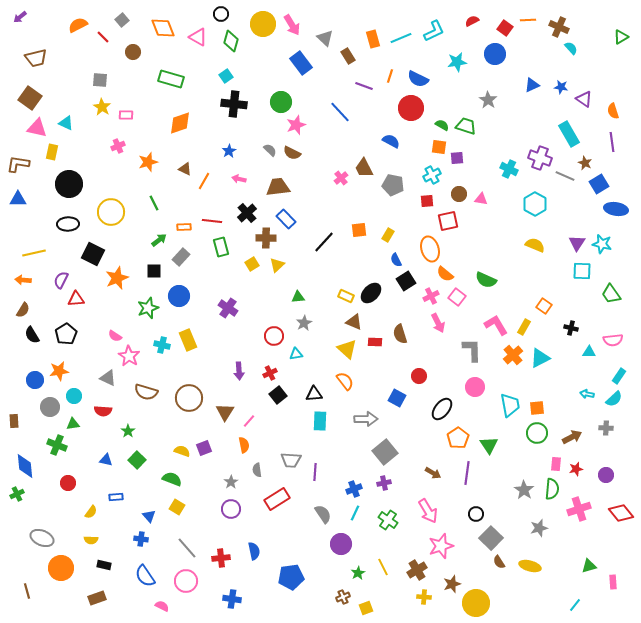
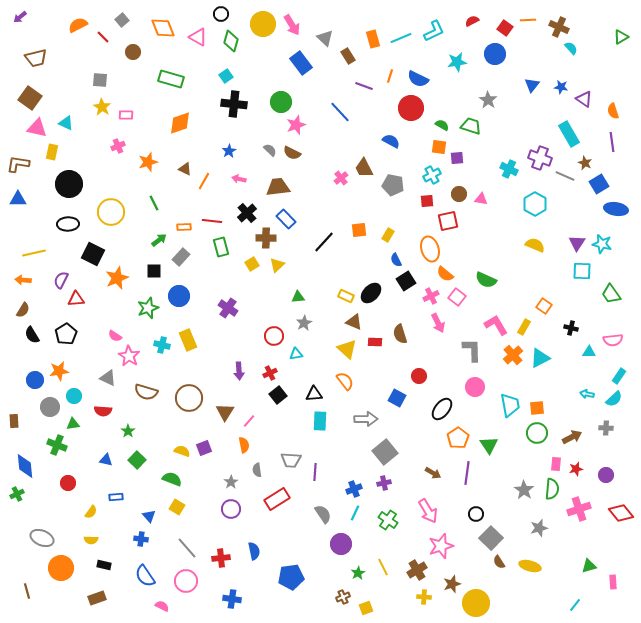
blue triangle at (532, 85): rotated 28 degrees counterclockwise
green trapezoid at (466, 126): moved 5 px right
